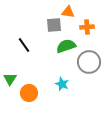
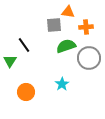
orange cross: moved 1 px left
gray circle: moved 4 px up
green triangle: moved 18 px up
cyan star: rotated 16 degrees clockwise
orange circle: moved 3 px left, 1 px up
